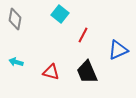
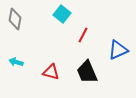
cyan square: moved 2 px right
